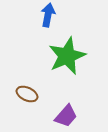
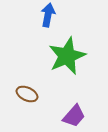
purple trapezoid: moved 8 px right
